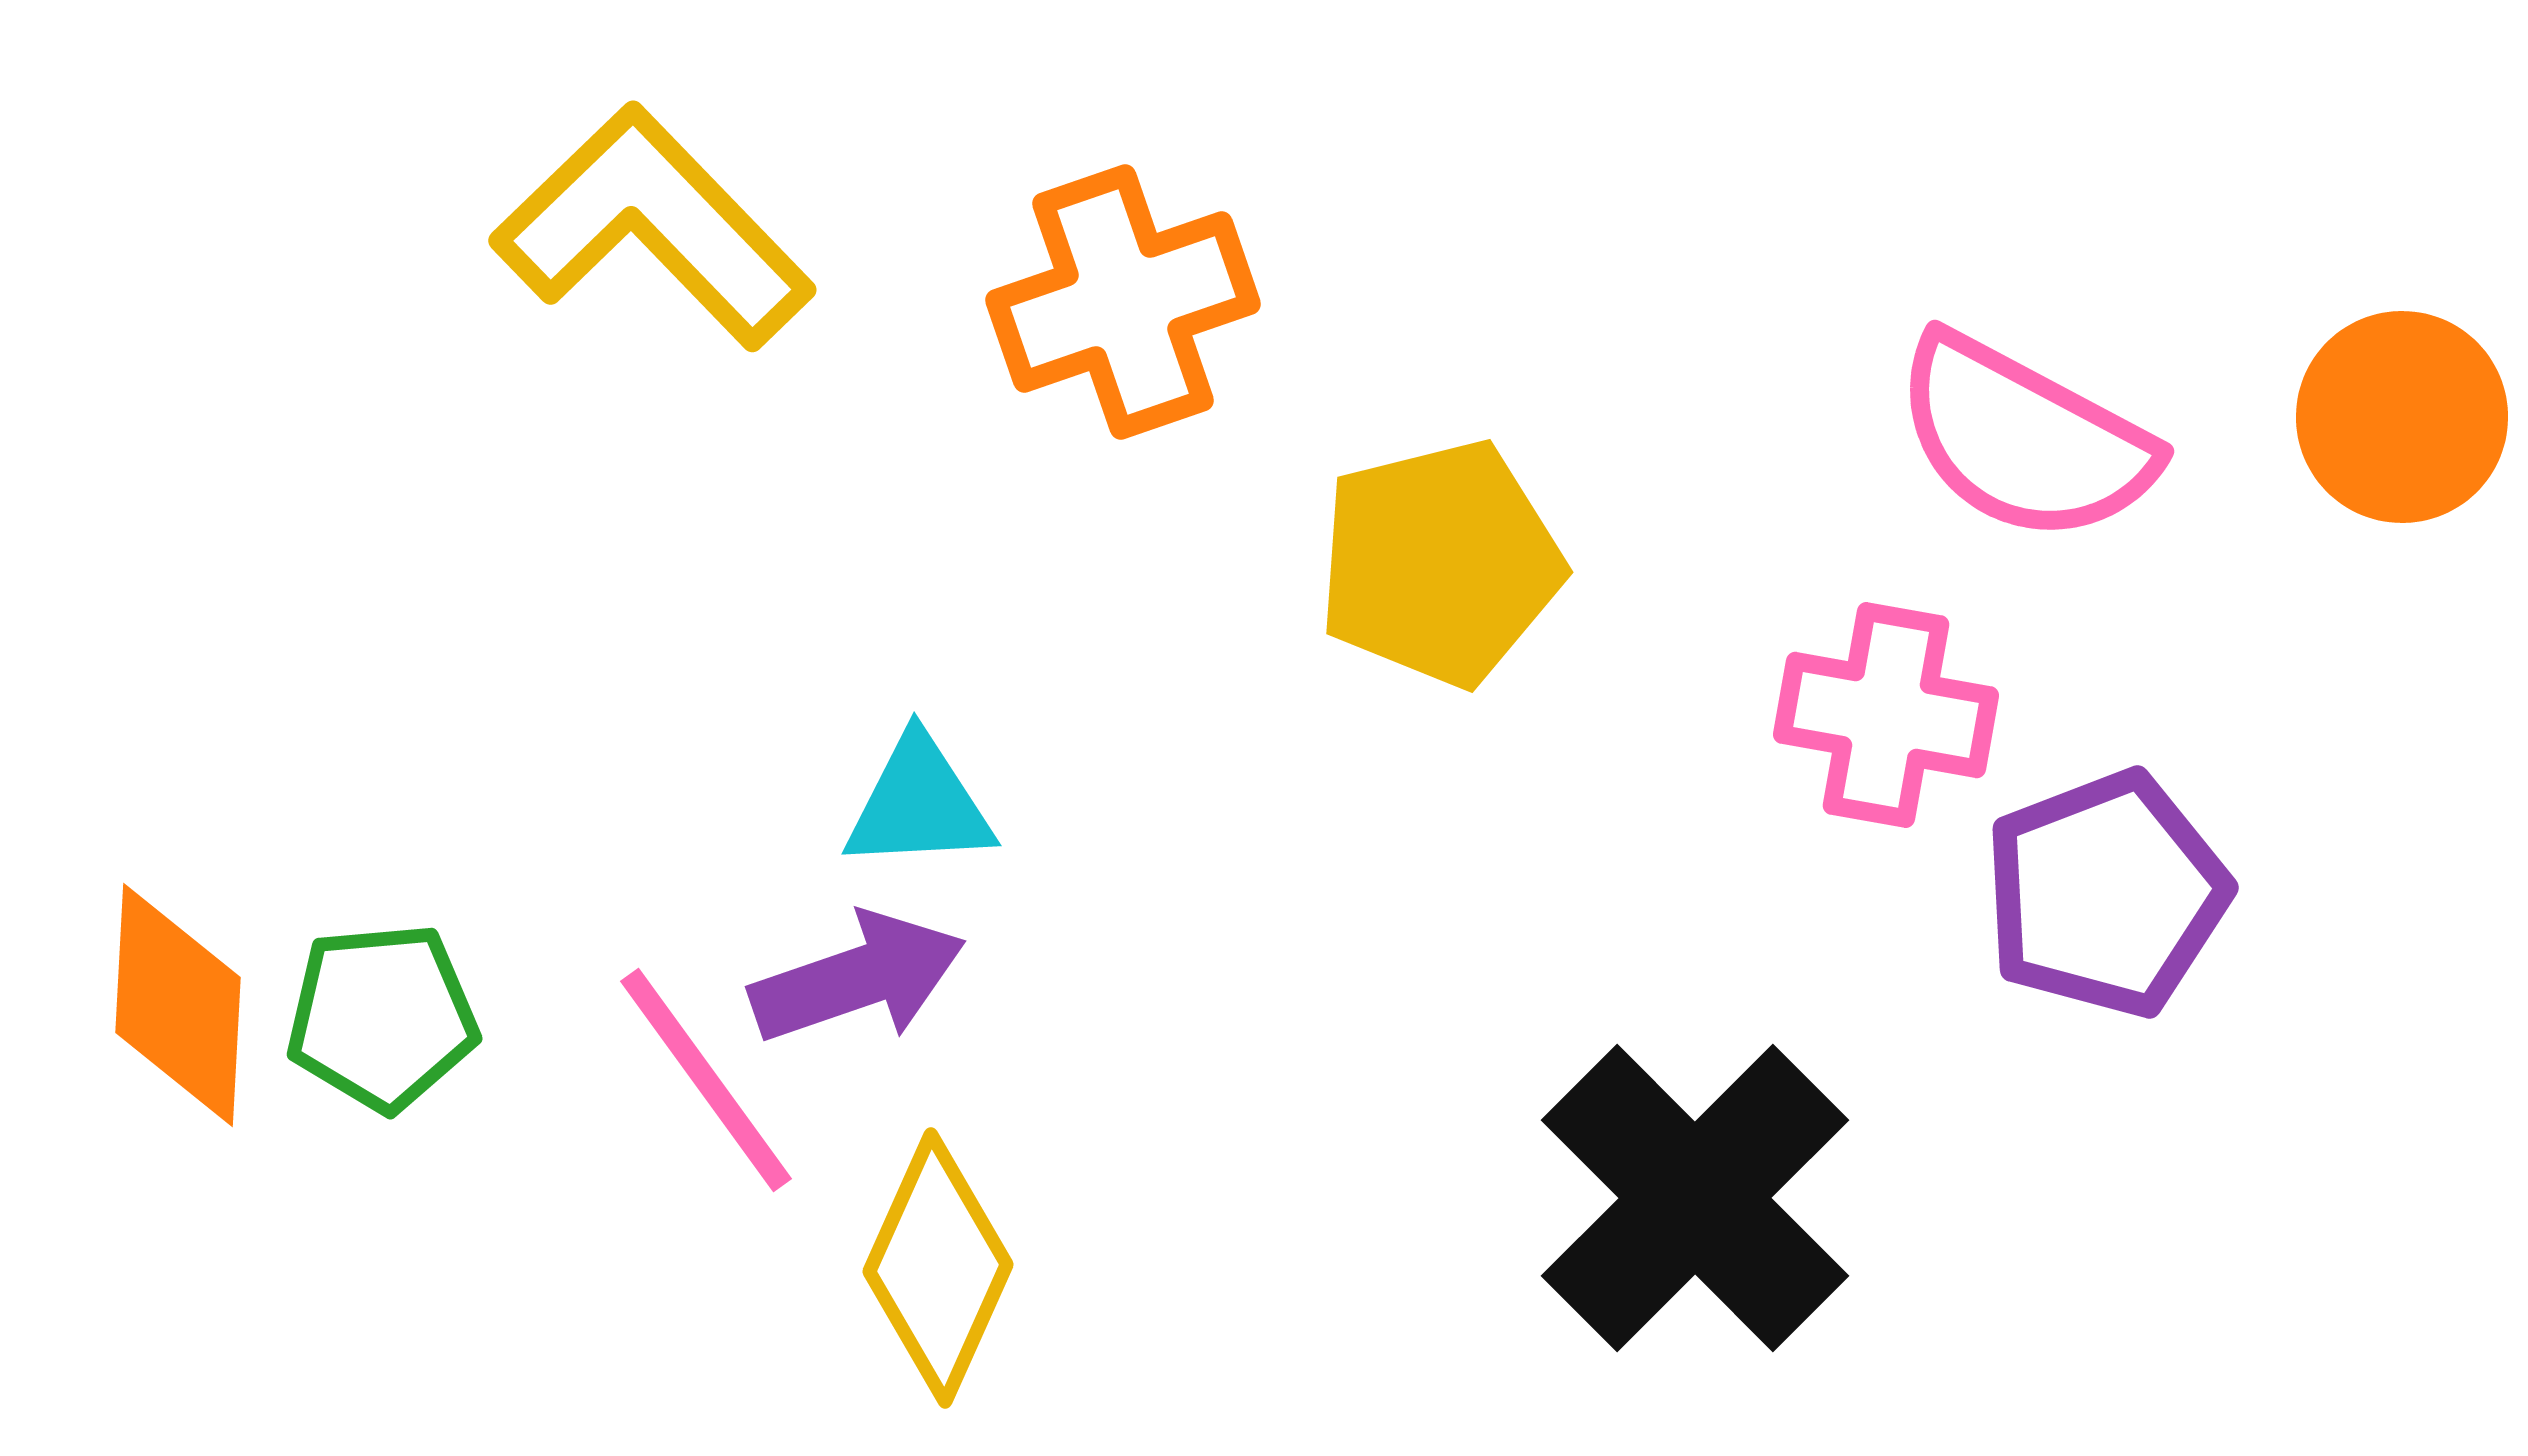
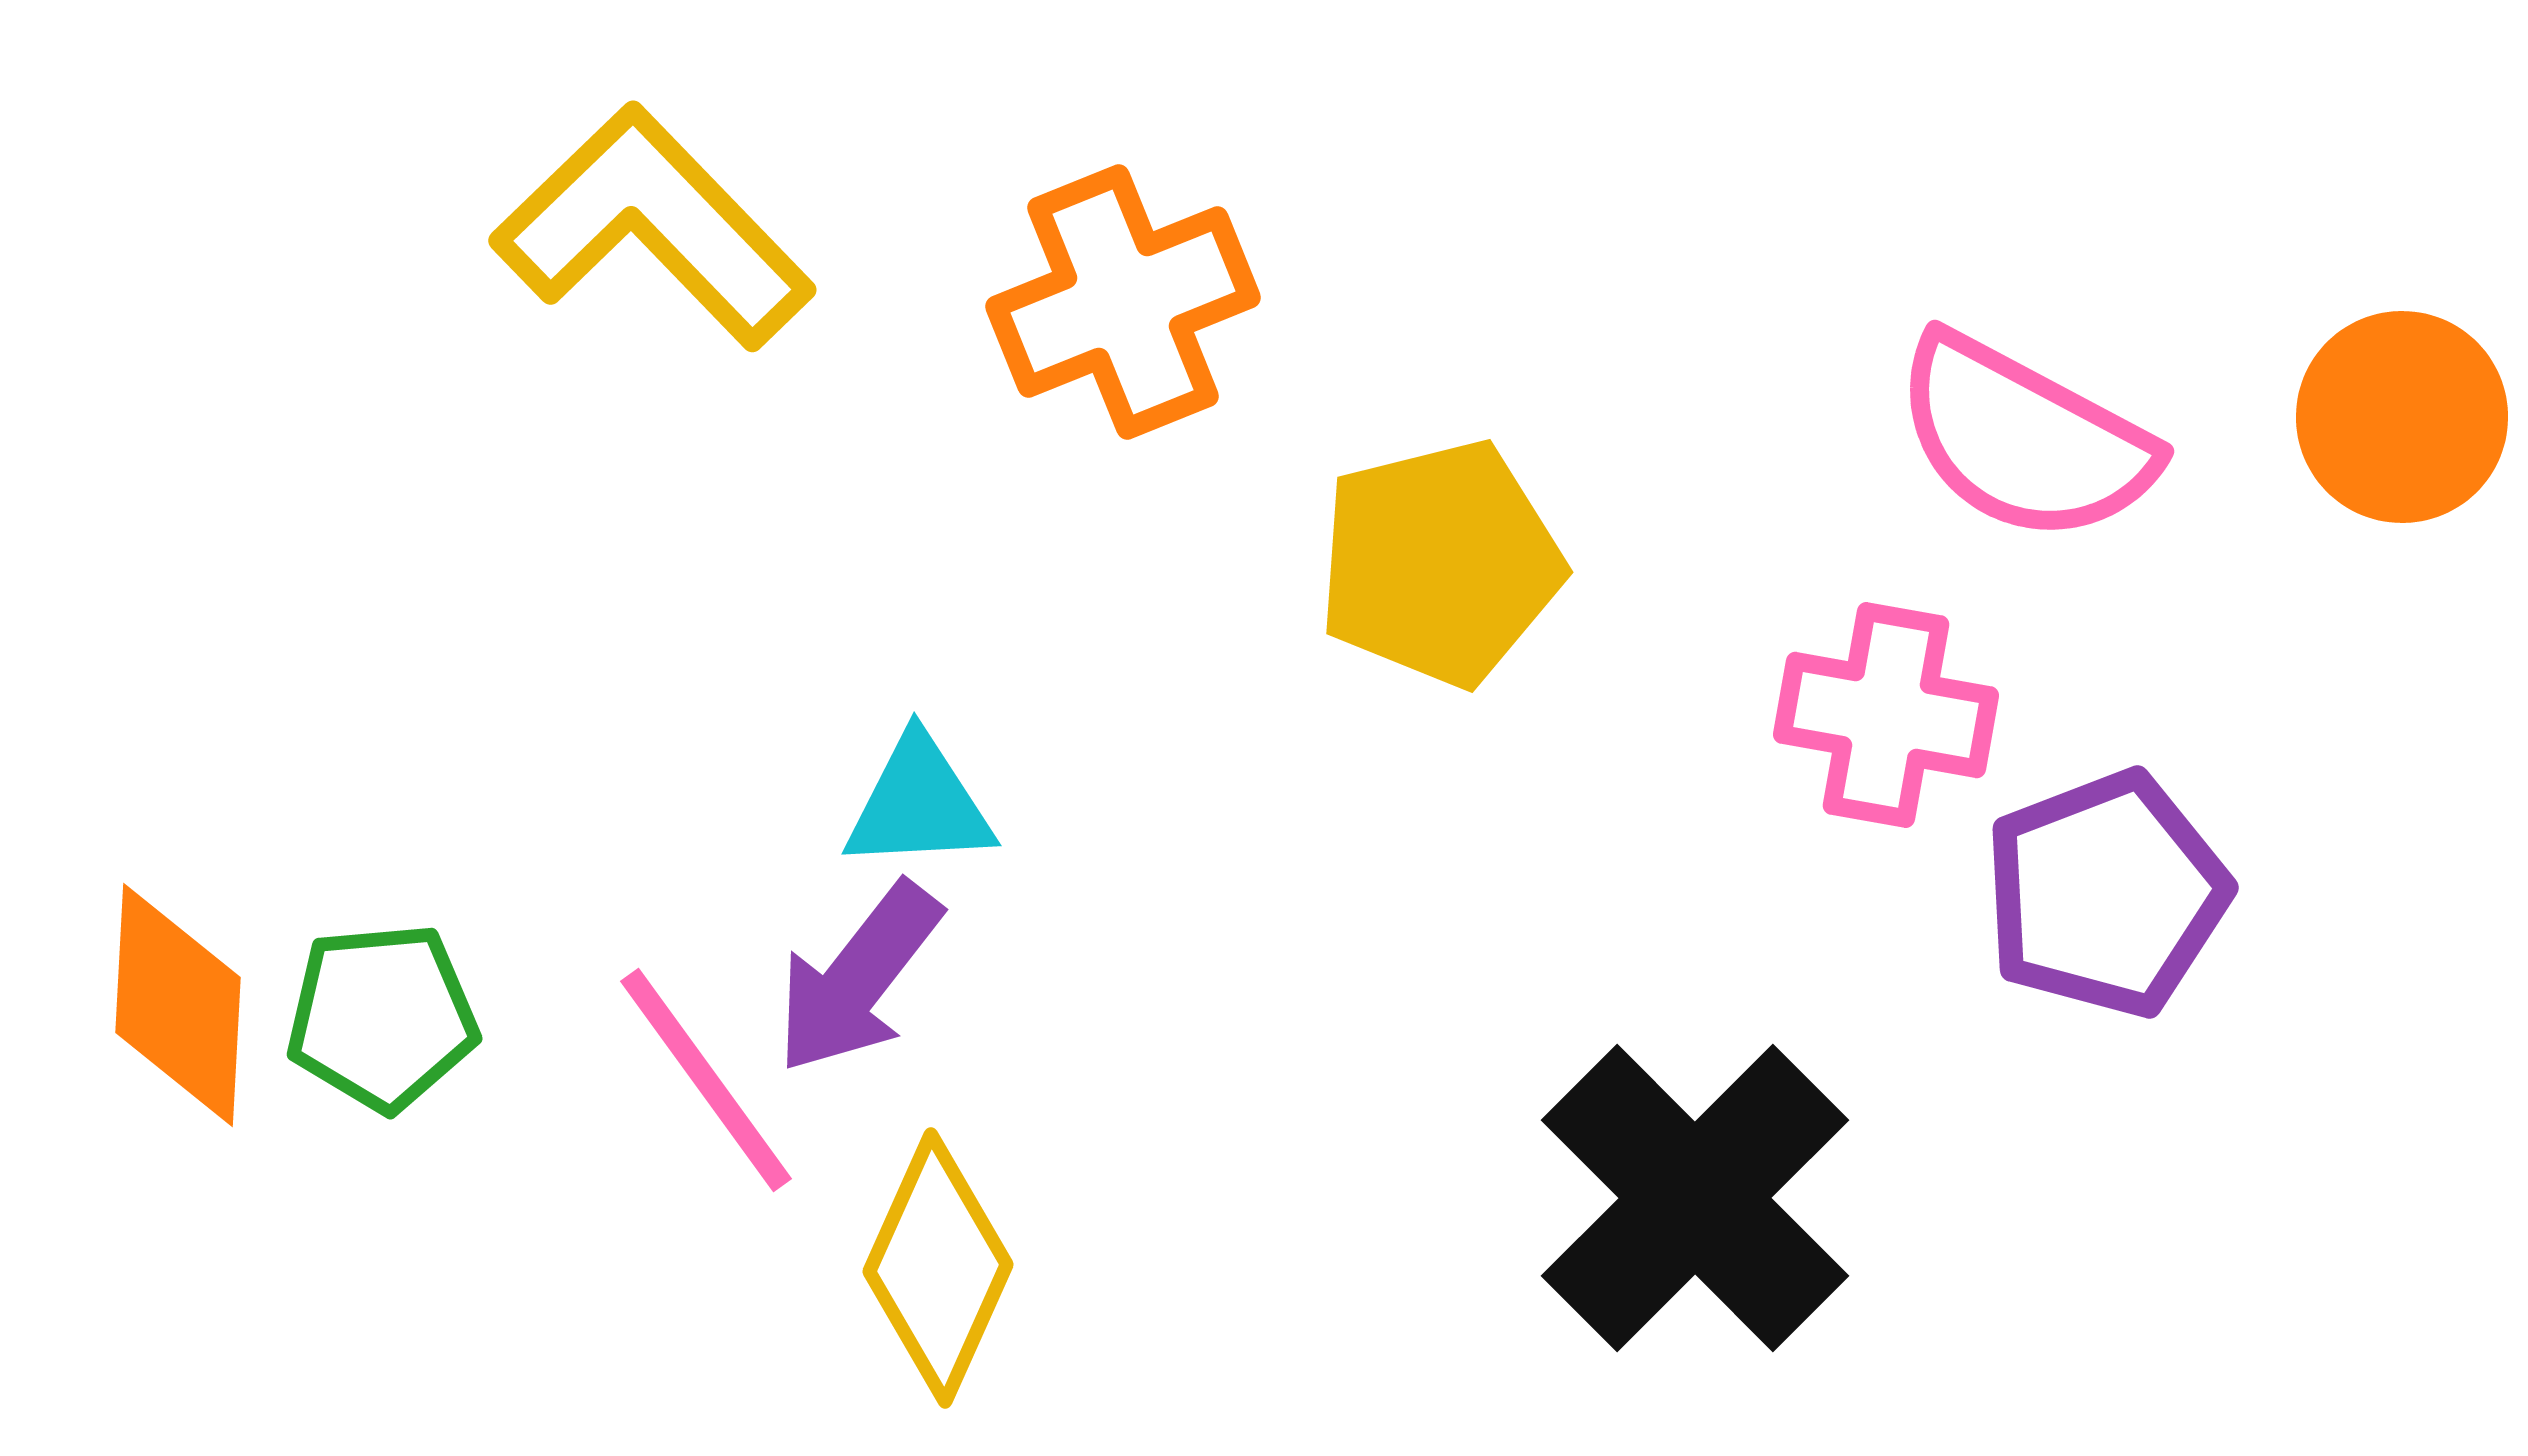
orange cross: rotated 3 degrees counterclockwise
purple arrow: rotated 147 degrees clockwise
